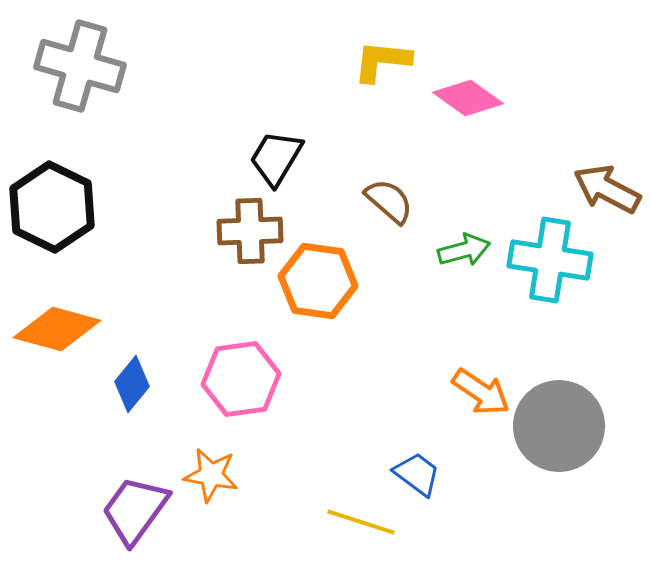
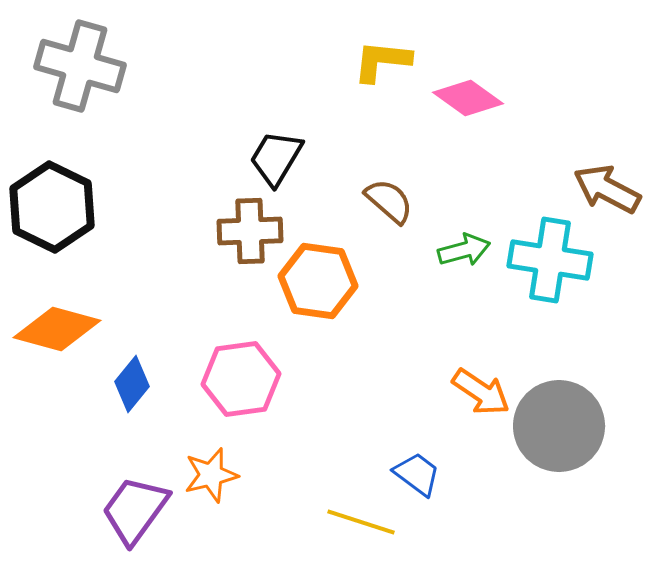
orange star: rotated 24 degrees counterclockwise
